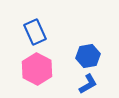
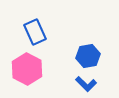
pink hexagon: moved 10 px left
blue L-shape: moved 2 px left; rotated 75 degrees clockwise
